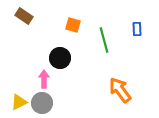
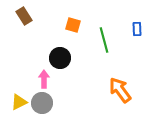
brown rectangle: rotated 24 degrees clockwise
